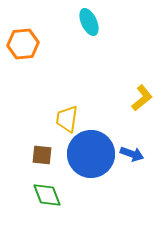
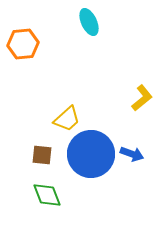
yellow trapezoid: rotated 140 degrees counterclockwise
